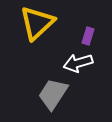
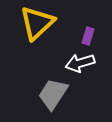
white arrow: moved 2 px right
